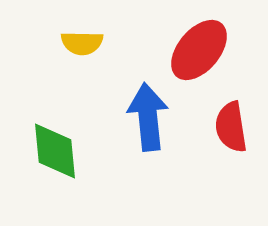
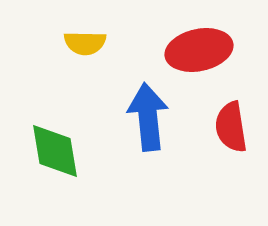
yellow semicircle: moved 3 px right
red ellipse: rotated 38 degrees clockwise
green diamond: rotated 4 degrees counterclockwise
